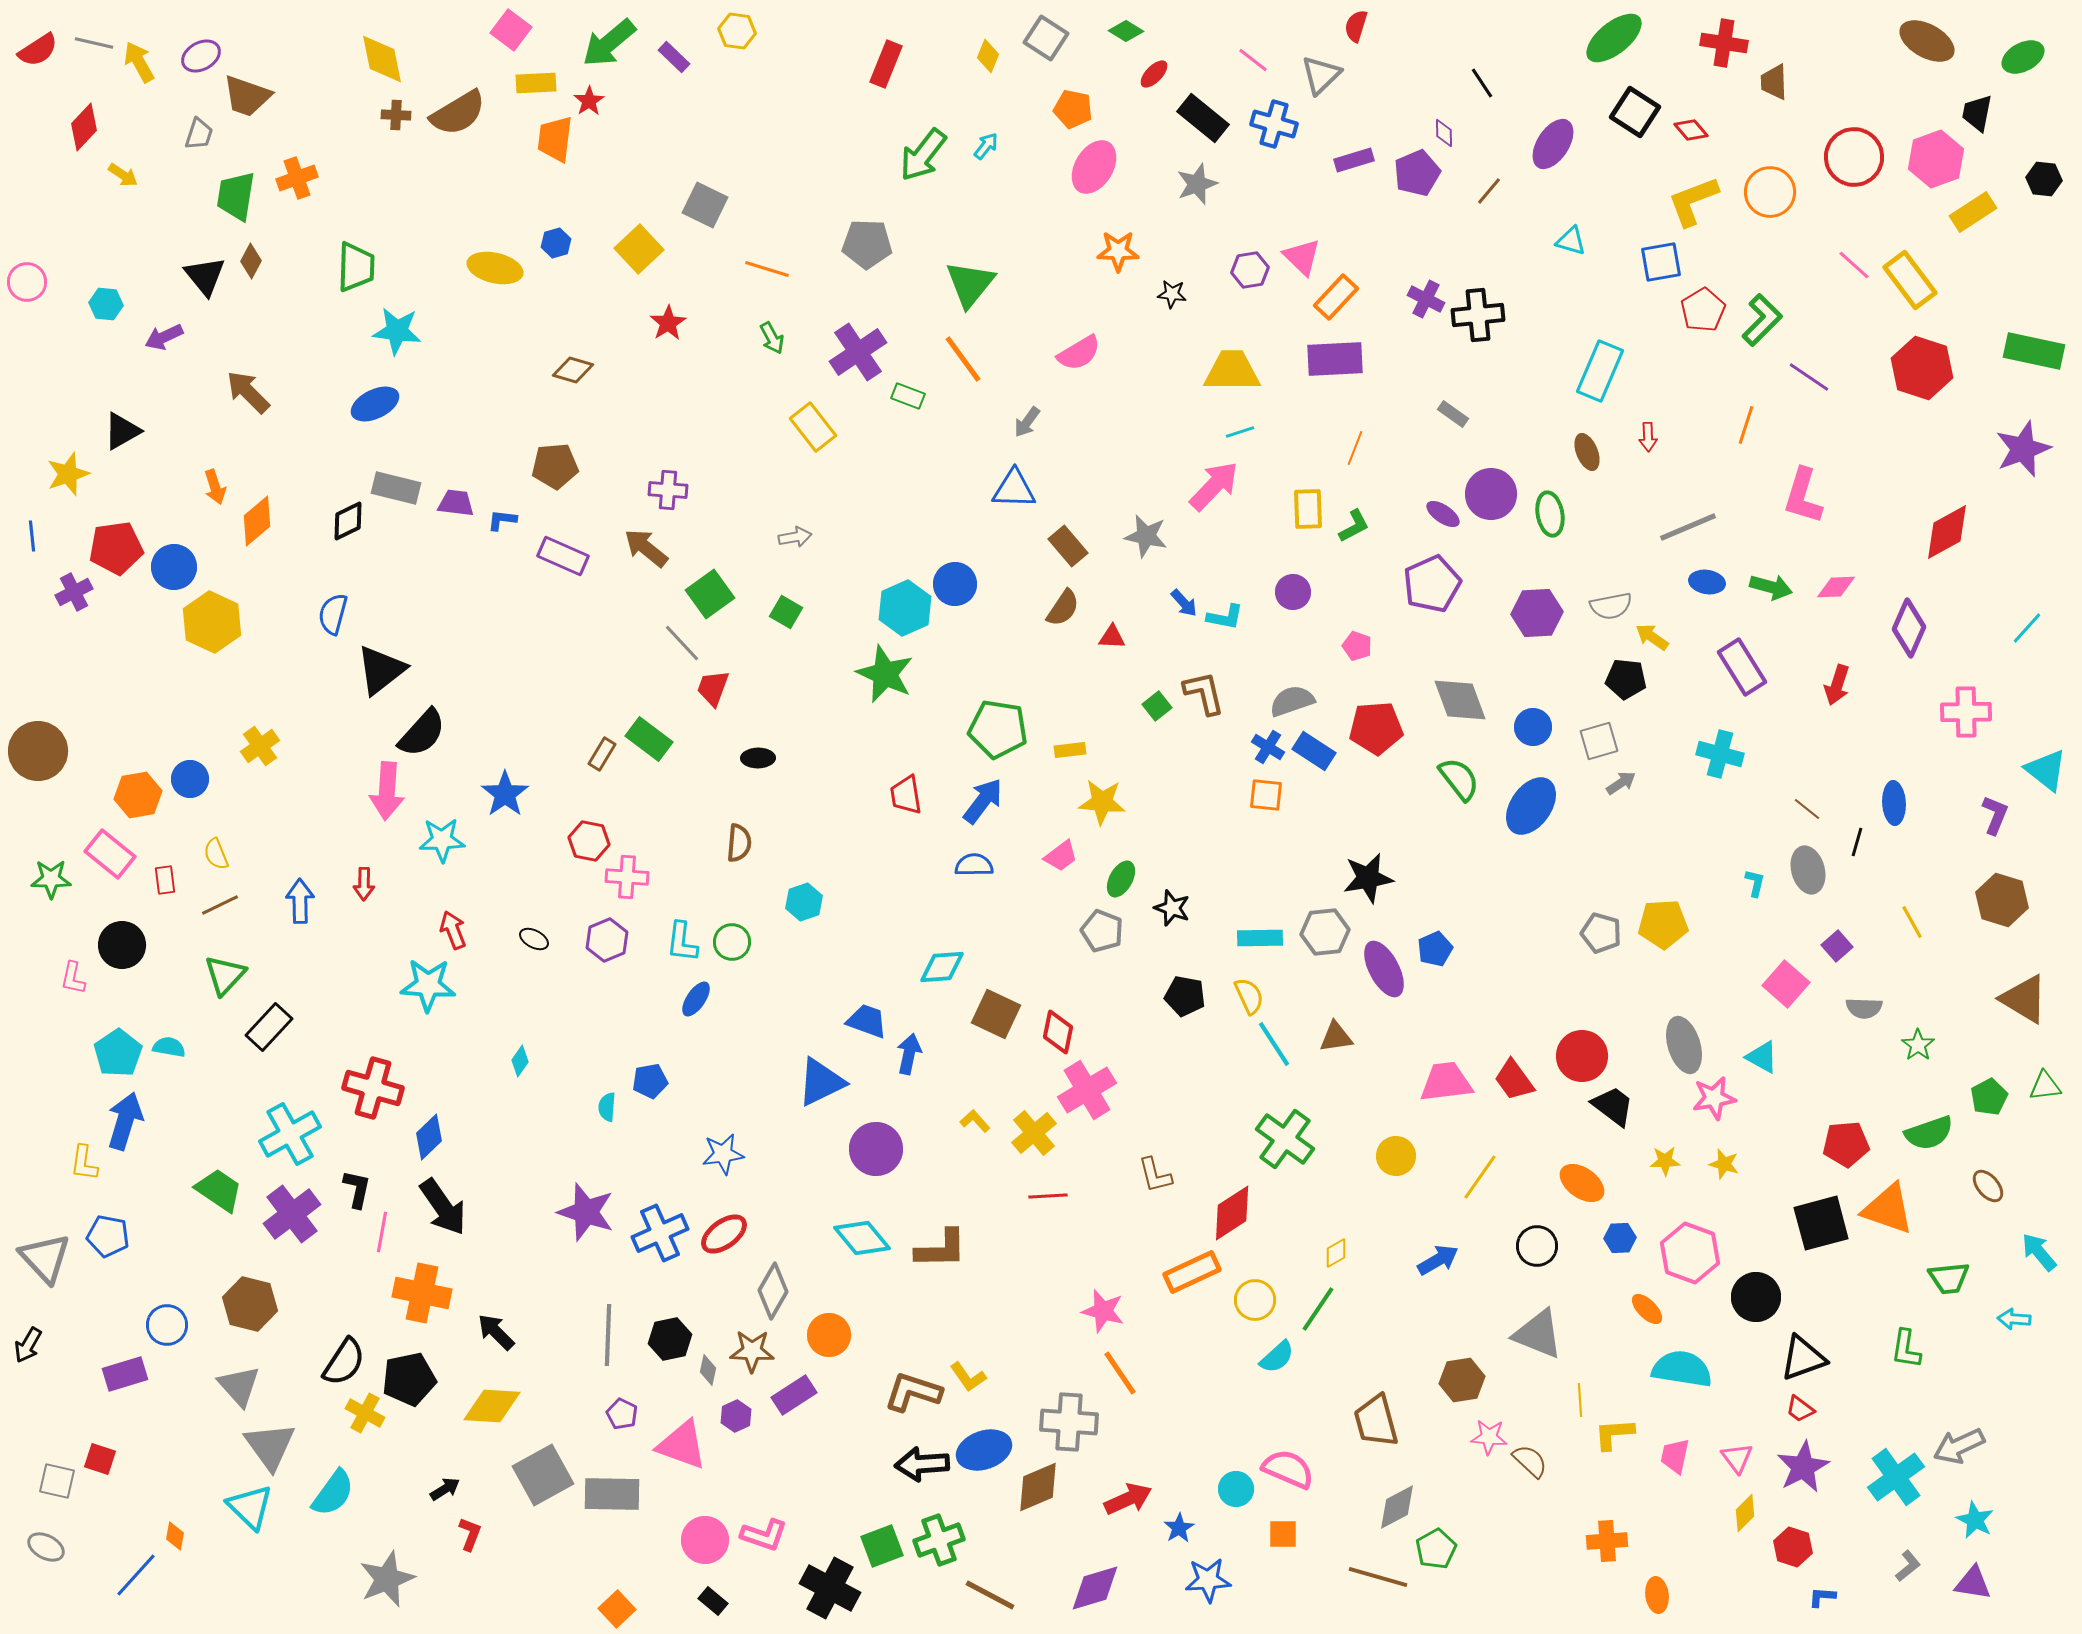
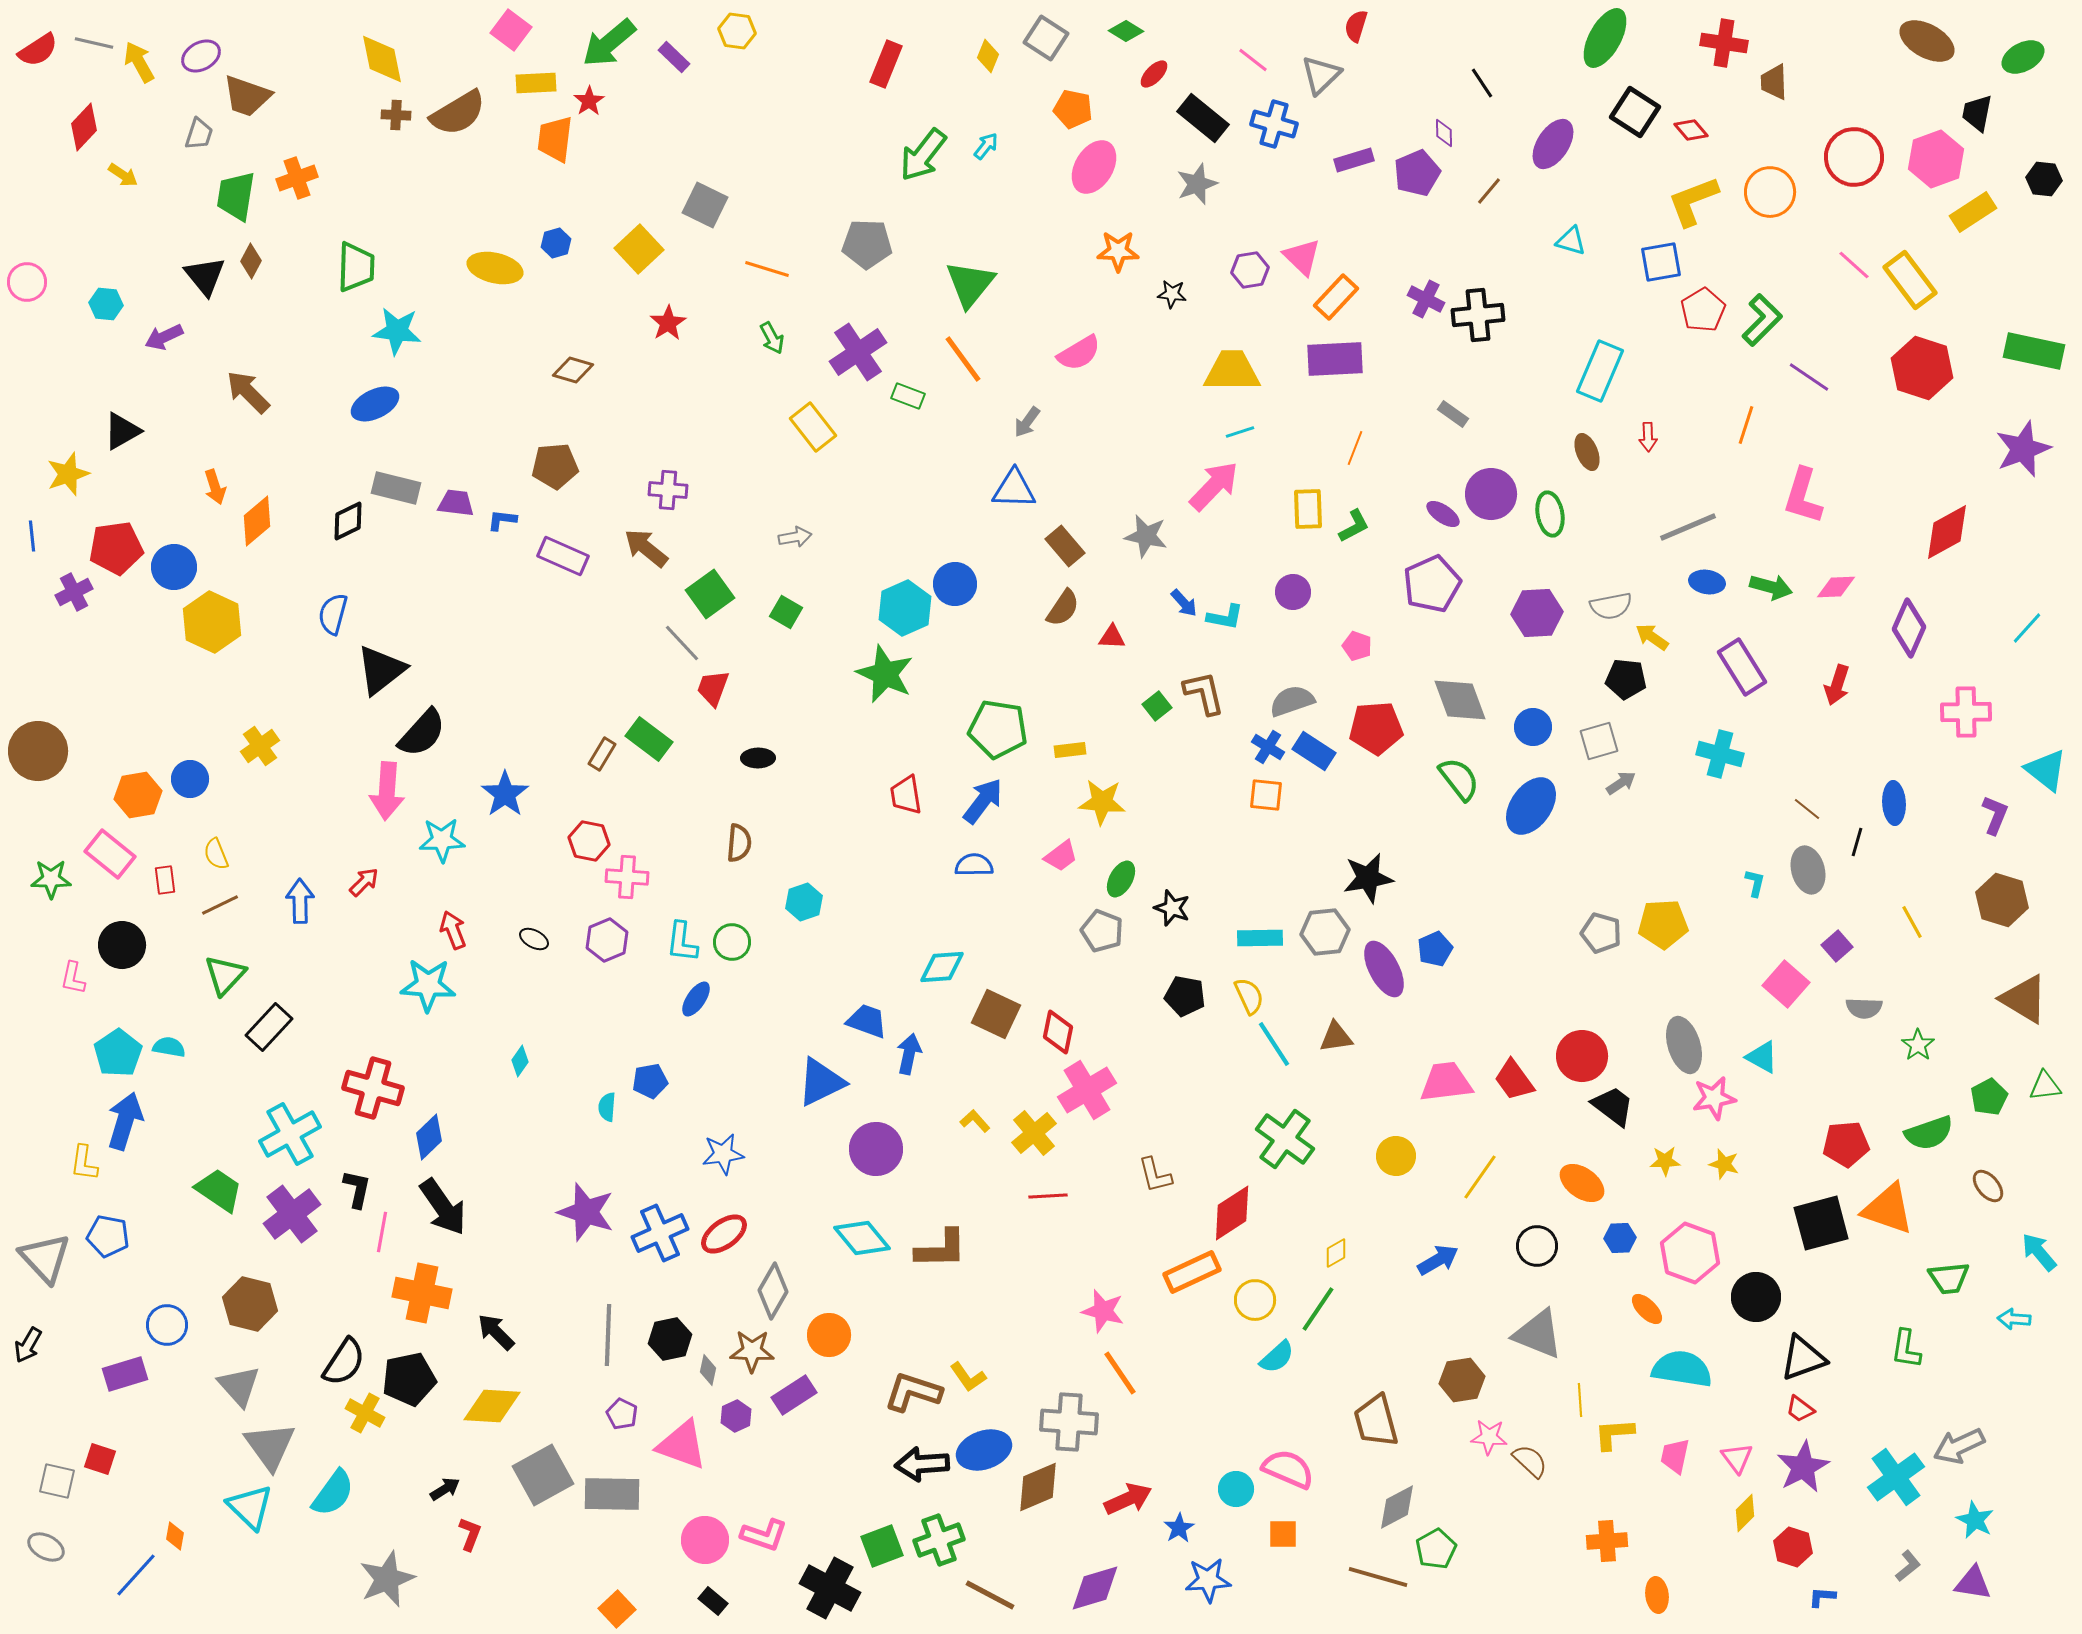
green ellipse at (1614, 38): moved 9 px left; rotated 22 degrees counterclockwise
brown rectangle at (1068, 546): moved 3 px left
red arrow at (364, 884): moved 2 px up; rotated 136 degrees counterclockwise
